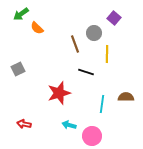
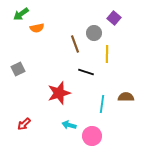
orange semicircle: rotated 56 degrees counterclockwise
red arrow: rotated 56 degrees counterclockwise
